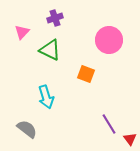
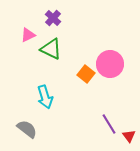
purple cross: moved 2 px left; rotated 28 degrees counterclockwise
pink triangle: moved 6 px right, 3 px down; rotated 21 degrees clockwise
pink circle: moved 1 px right, 24 px down
green triangle: moved 1 px right, 1 px up
orange square: rotated 18 degrees clockwise
cyan arrow: moved 1 px left
red triangle: moved 1 px left, 3 px up
